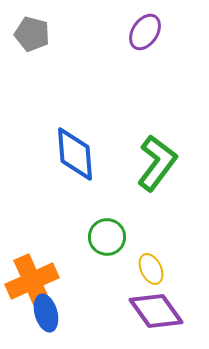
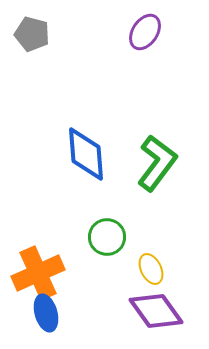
blue diamond: moved 11 px right
orange cross: moved 6 px right, 8 px up
